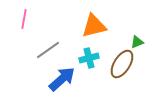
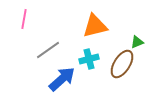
orange triangle: moved 1 px right
cyan cross: moved 1 px down
